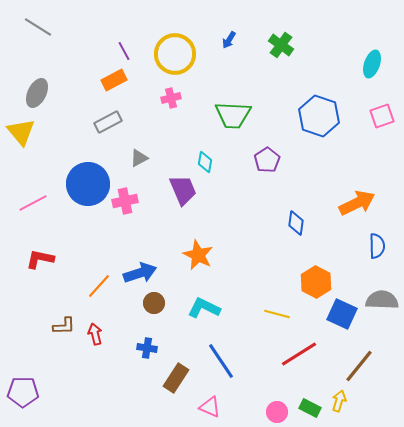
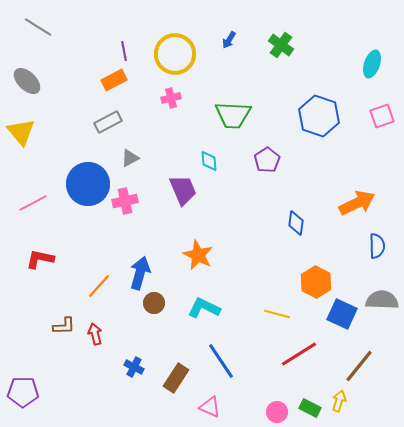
purple line at (124, 51): rotated 18 degrees clockwise
gray ellipse at (37, 93): moved 10 px left, 12 px up; rotated 72 degrees counterclockwise
gray triangle at (139, 158): moved 9 px left
cyan diamond at (205, 162): moved 4 px right, 1 px up; rotated 15 degrees counterclockwise
blue arrow at (140, 273): rotated 56 degrees counterclockwise
blue cross at (147, 348): moved 13 px left, 19 px down; rotated 18 degrees clockwise
